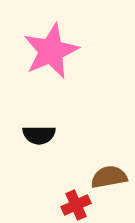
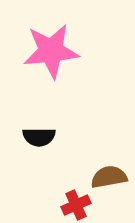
pink star: rotated 18 degrees clockwise
black semicircle: moved 2 px down
